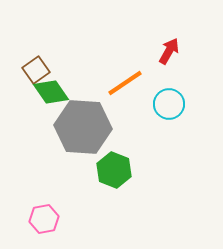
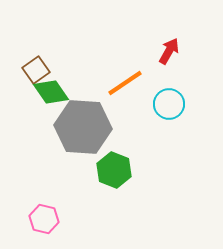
pink hexagon: rotated 24 degrees clockwise
